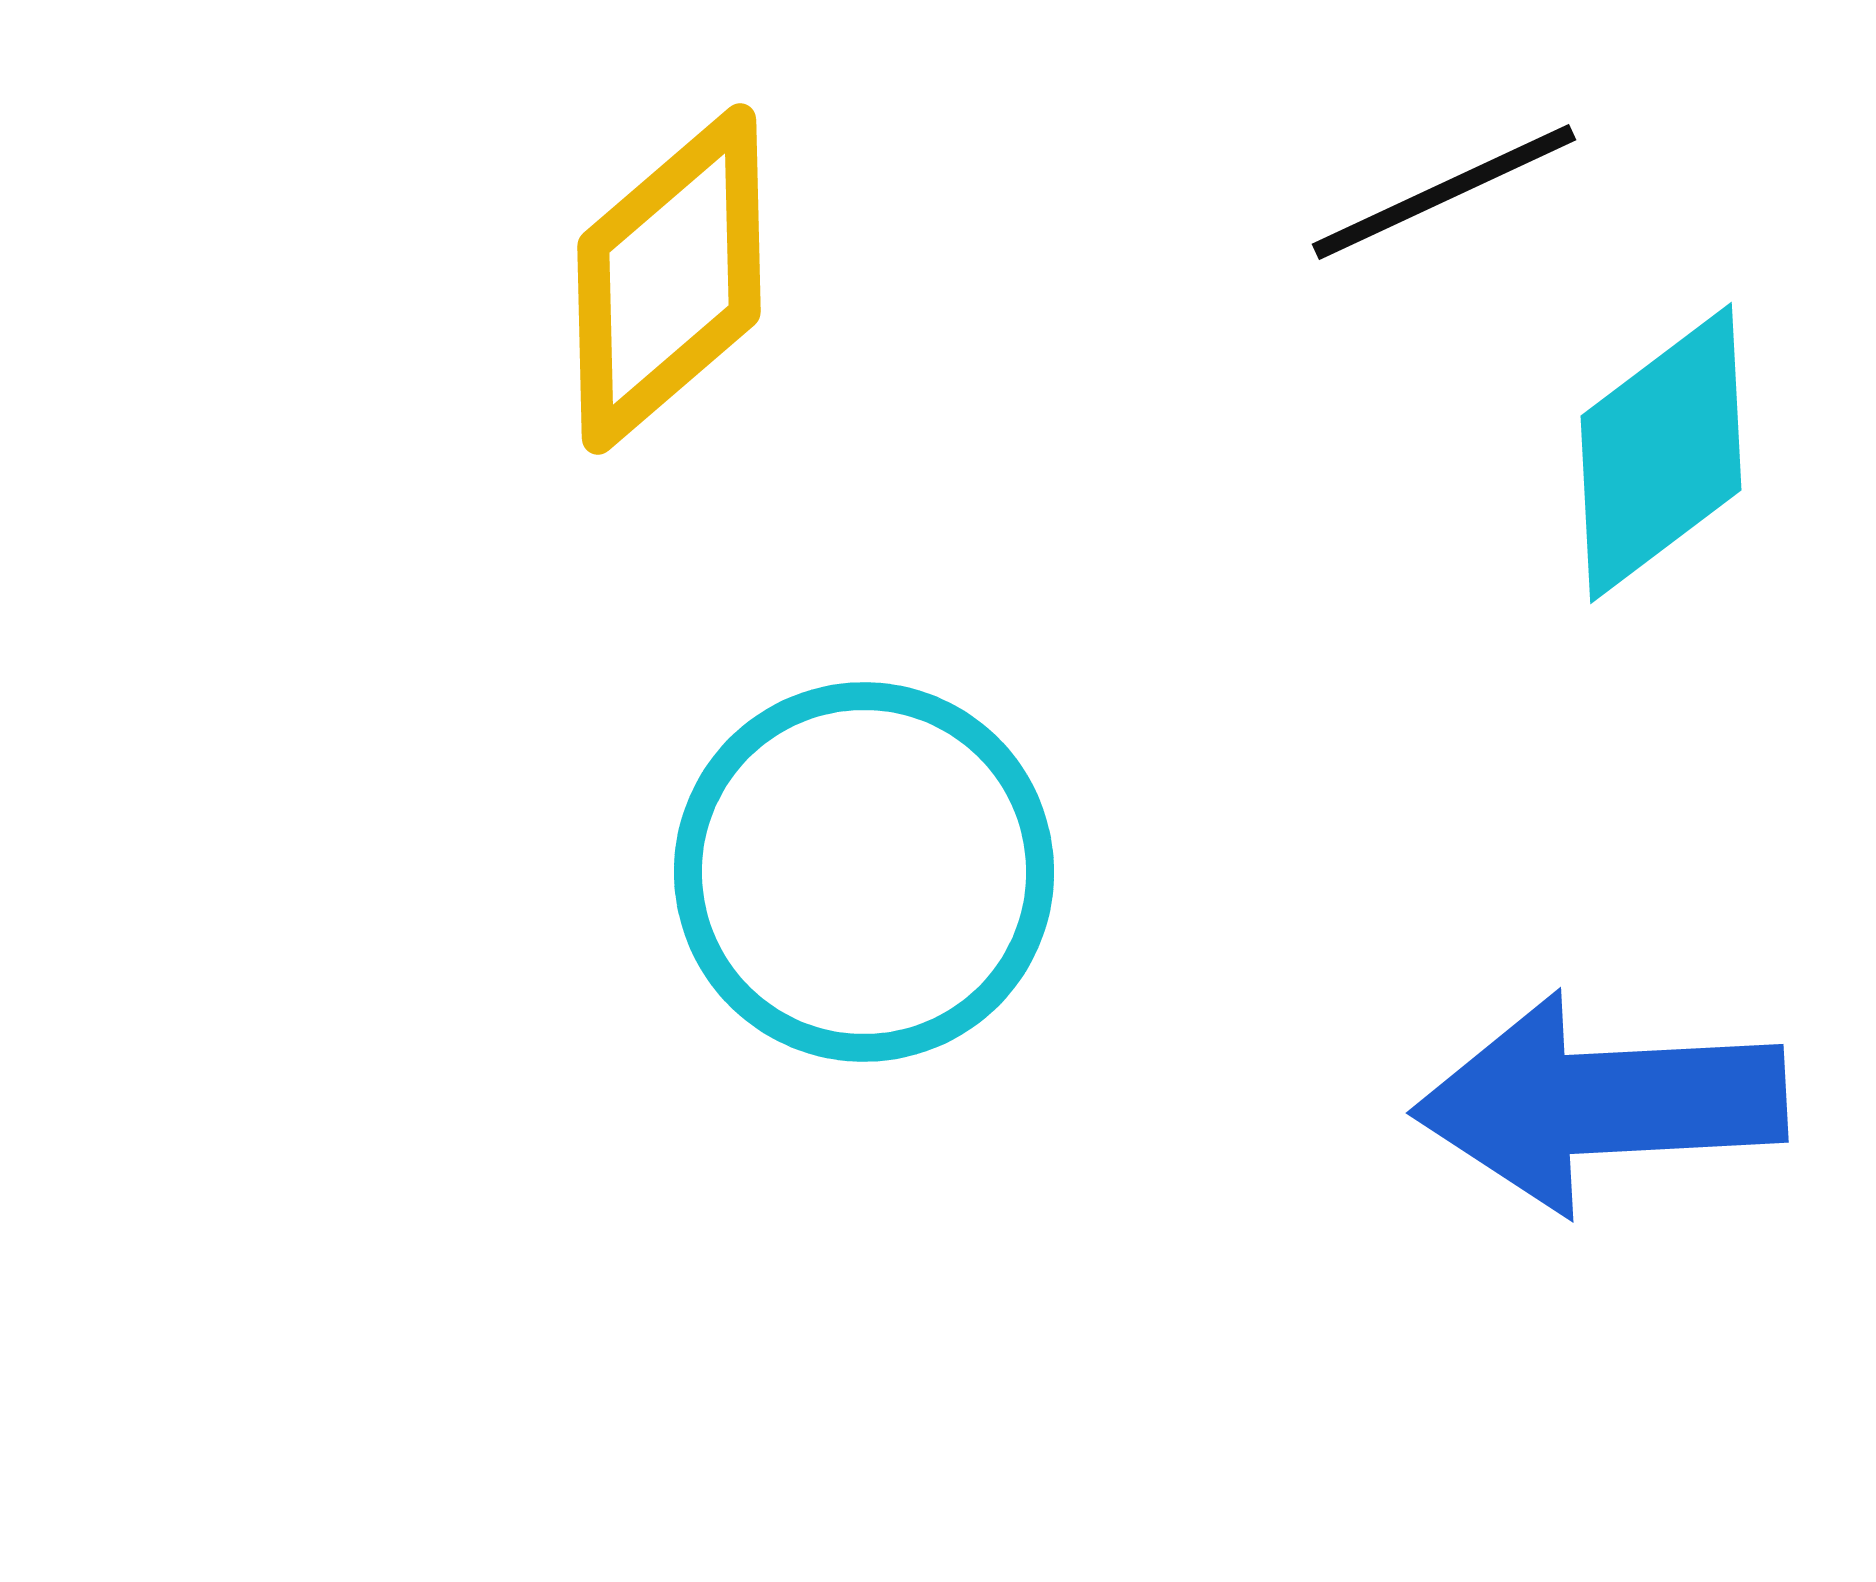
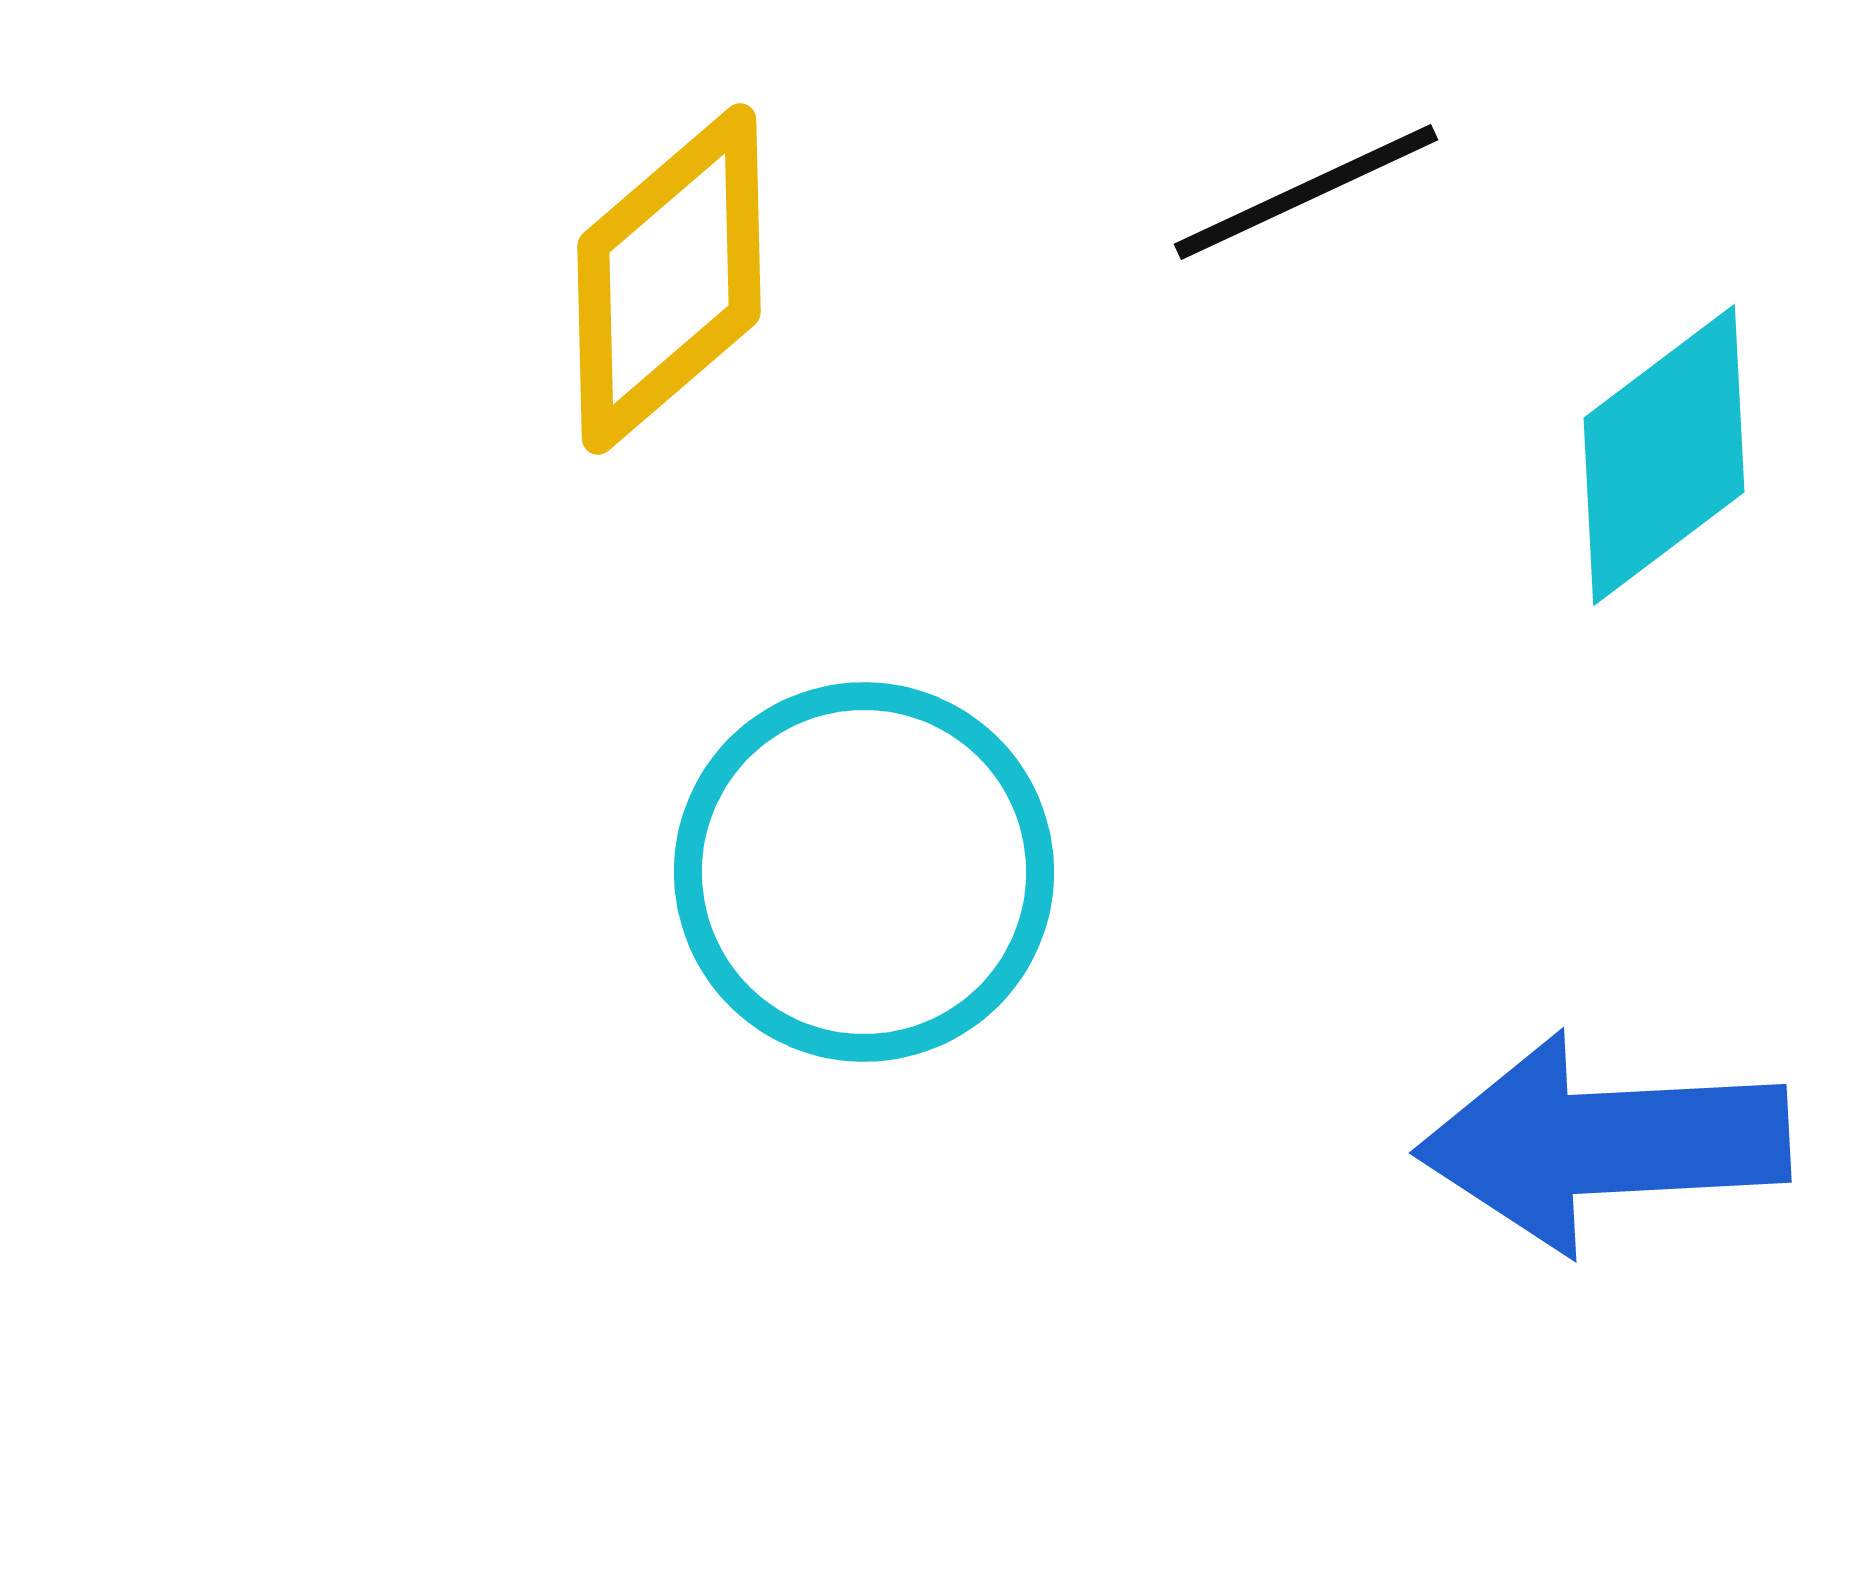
black line: moved 138 px left
cyan diamond: moved 3 px right, 2 px down
blue arrow: moved 3 px right, 40 px down
